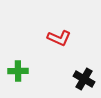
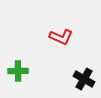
red L-shape: moved 2 px right, 1 px up
